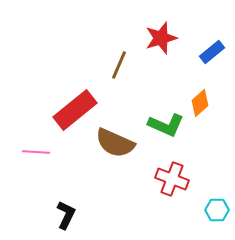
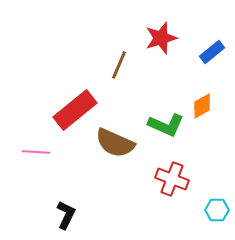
orange diamond: moved 2 px right, 3 px down; rotated 12 degrees clockwise
